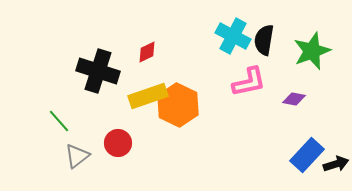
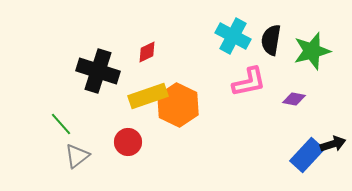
black semicircle: moved 7 px right
green star: rotated 6 degrees clockwise
green line: moved 2 px right, 3 px down
red circle: moved 10 px right, 1 px up
black arrow: moved 3 px left, 20 px up
